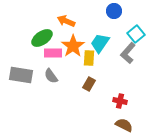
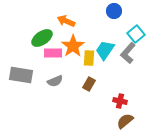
cyan trapezoid: moved 5 px right, 7 px down
gray semicircle: moved 4 px right, 5 px down; rotated 77 degrees counterclockwise
brown semicircle: moved 1 px right, 4 px up; rotated 66 degrees counterclockwise
